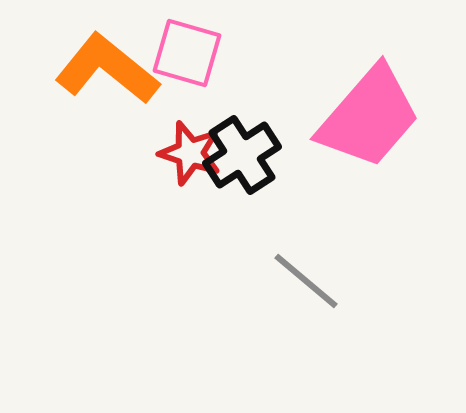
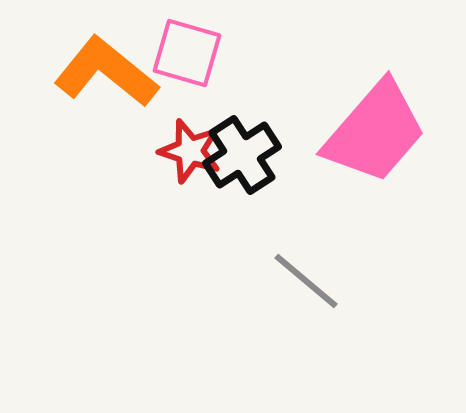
orange L-shape: moved 1 px left, 3 px down
pink trapezoid: moved 6 px right, 15 px down
red star: moved 2 px up
